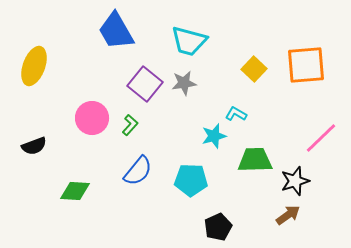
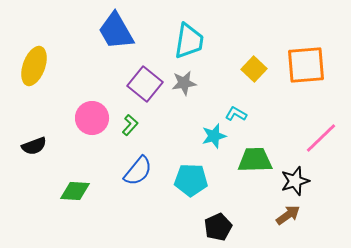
cyan trapezoid: rotated 96 degrees counterclockwise
